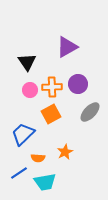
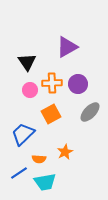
orange cross: moved 4 px up
orange semicircle: moved 1 px right, 1 px down
